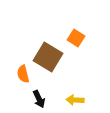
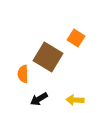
orange semicircle: rotated 12 degrees clockwise
black arrow: rotated 84 degrees clockwise
